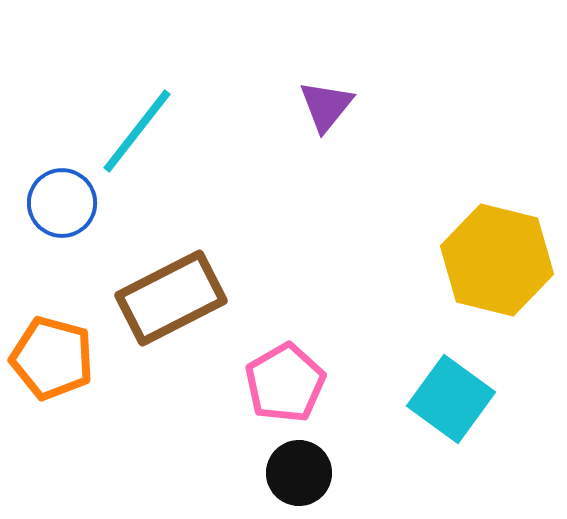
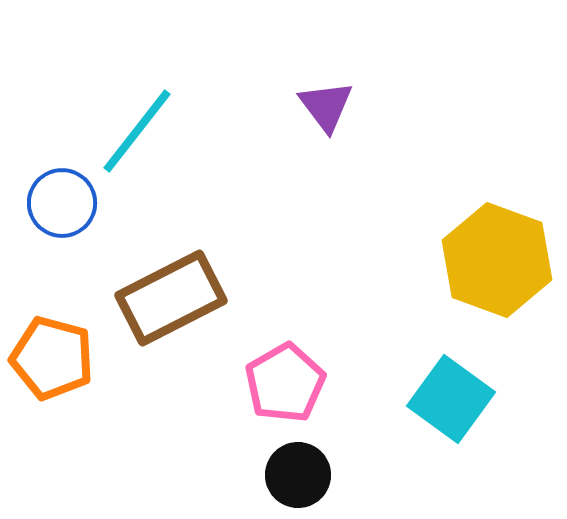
purple triangle: rotated 16 degrees counterclockwise
yellow hexagon: rotated 6 degrees clockwise
black circle: moved 1 px left, 2 px down
